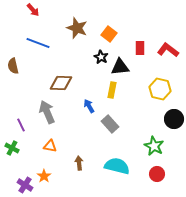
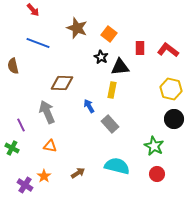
brown diamond: moved 1 px right
yellow hexagon: moved 11 px right
brown arrow: moved 1 px left, 10 px down; rotated 64 degrees clockwise
